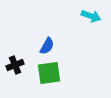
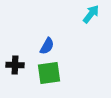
cyan arrow: moved 2 px up; rotated 72 degrees counterclockwise
black cross: rotated 24 degrees clockwise
